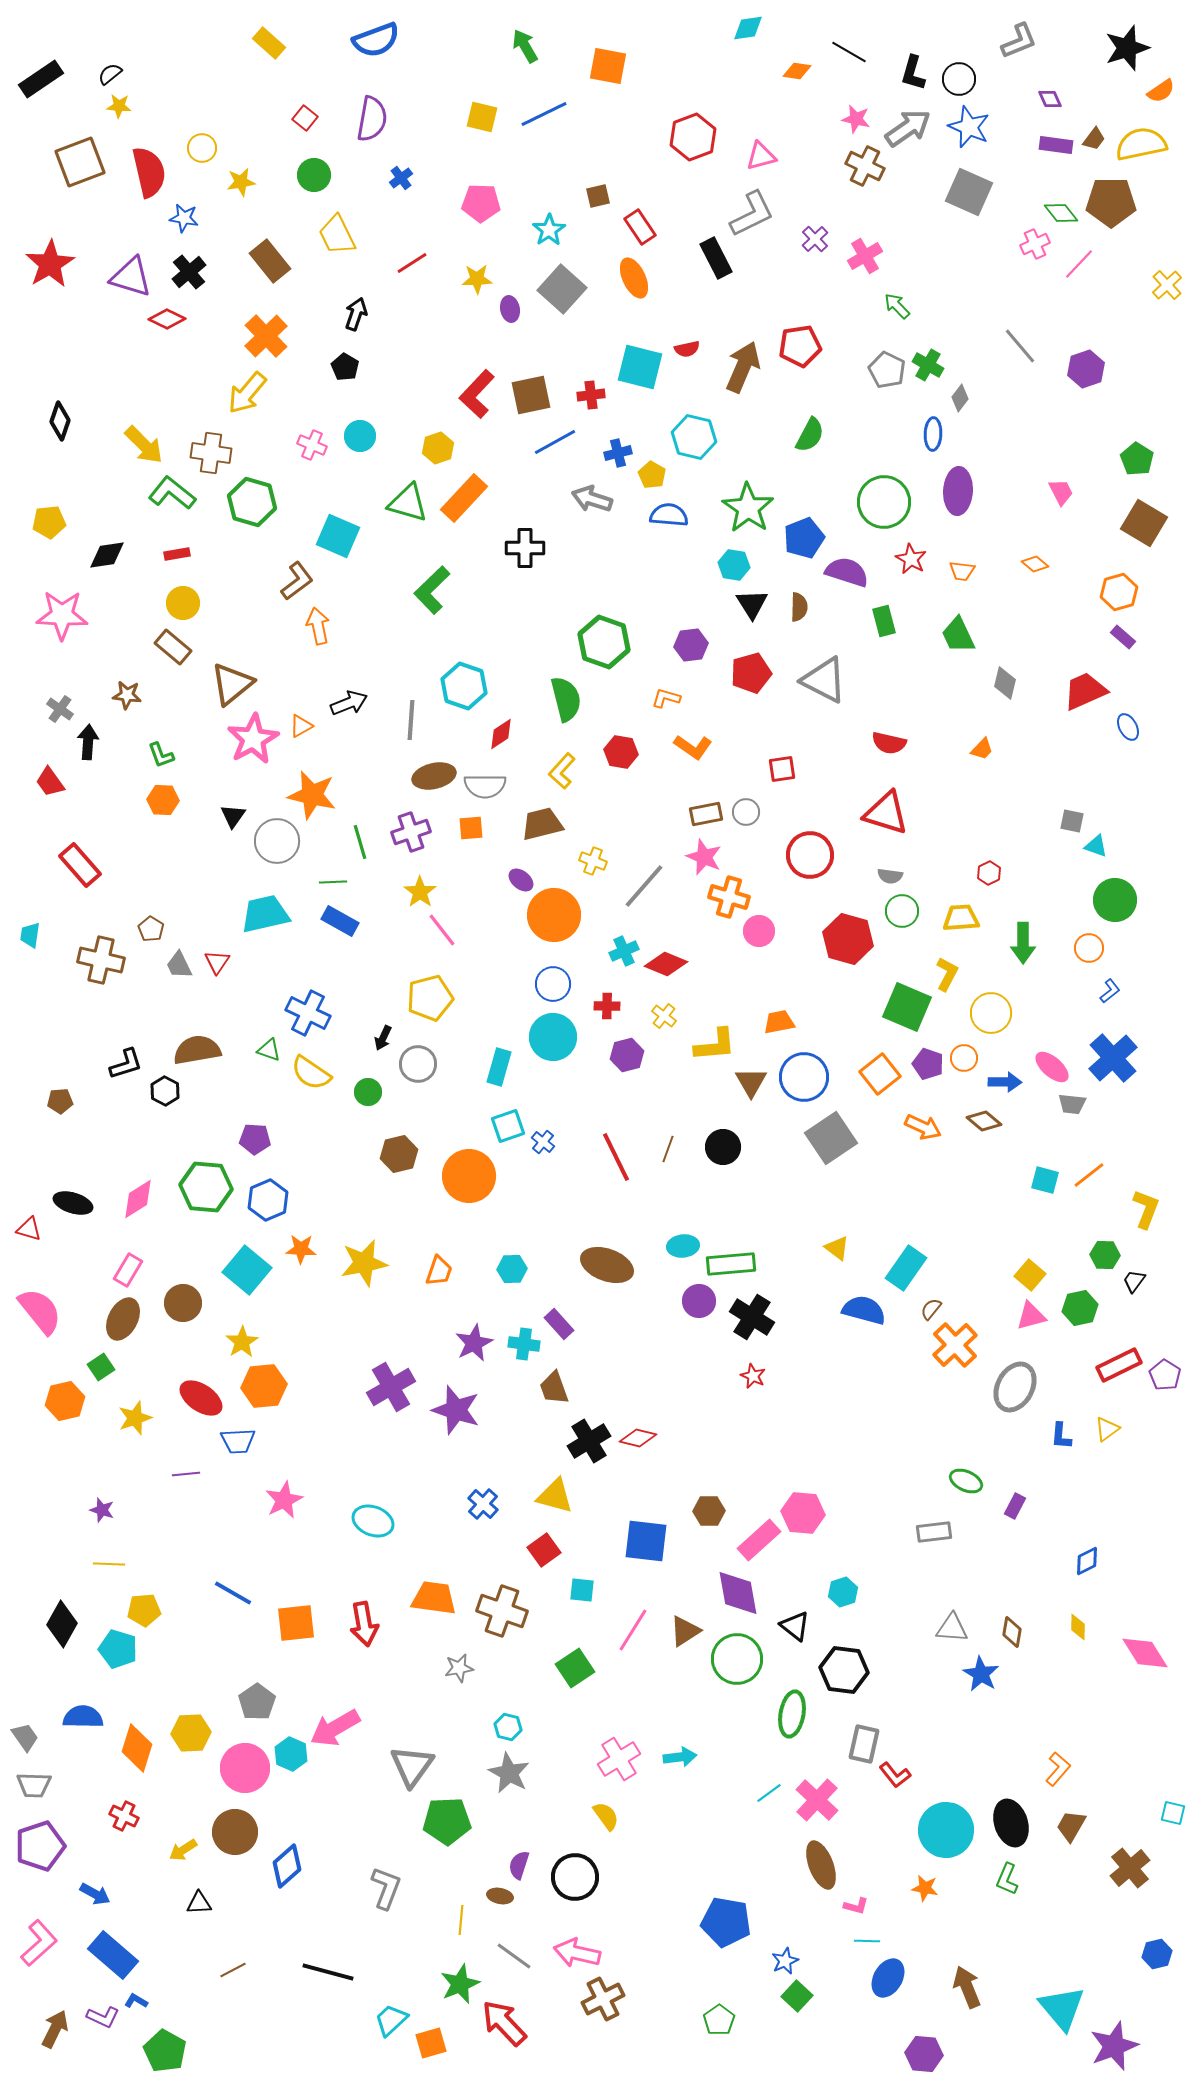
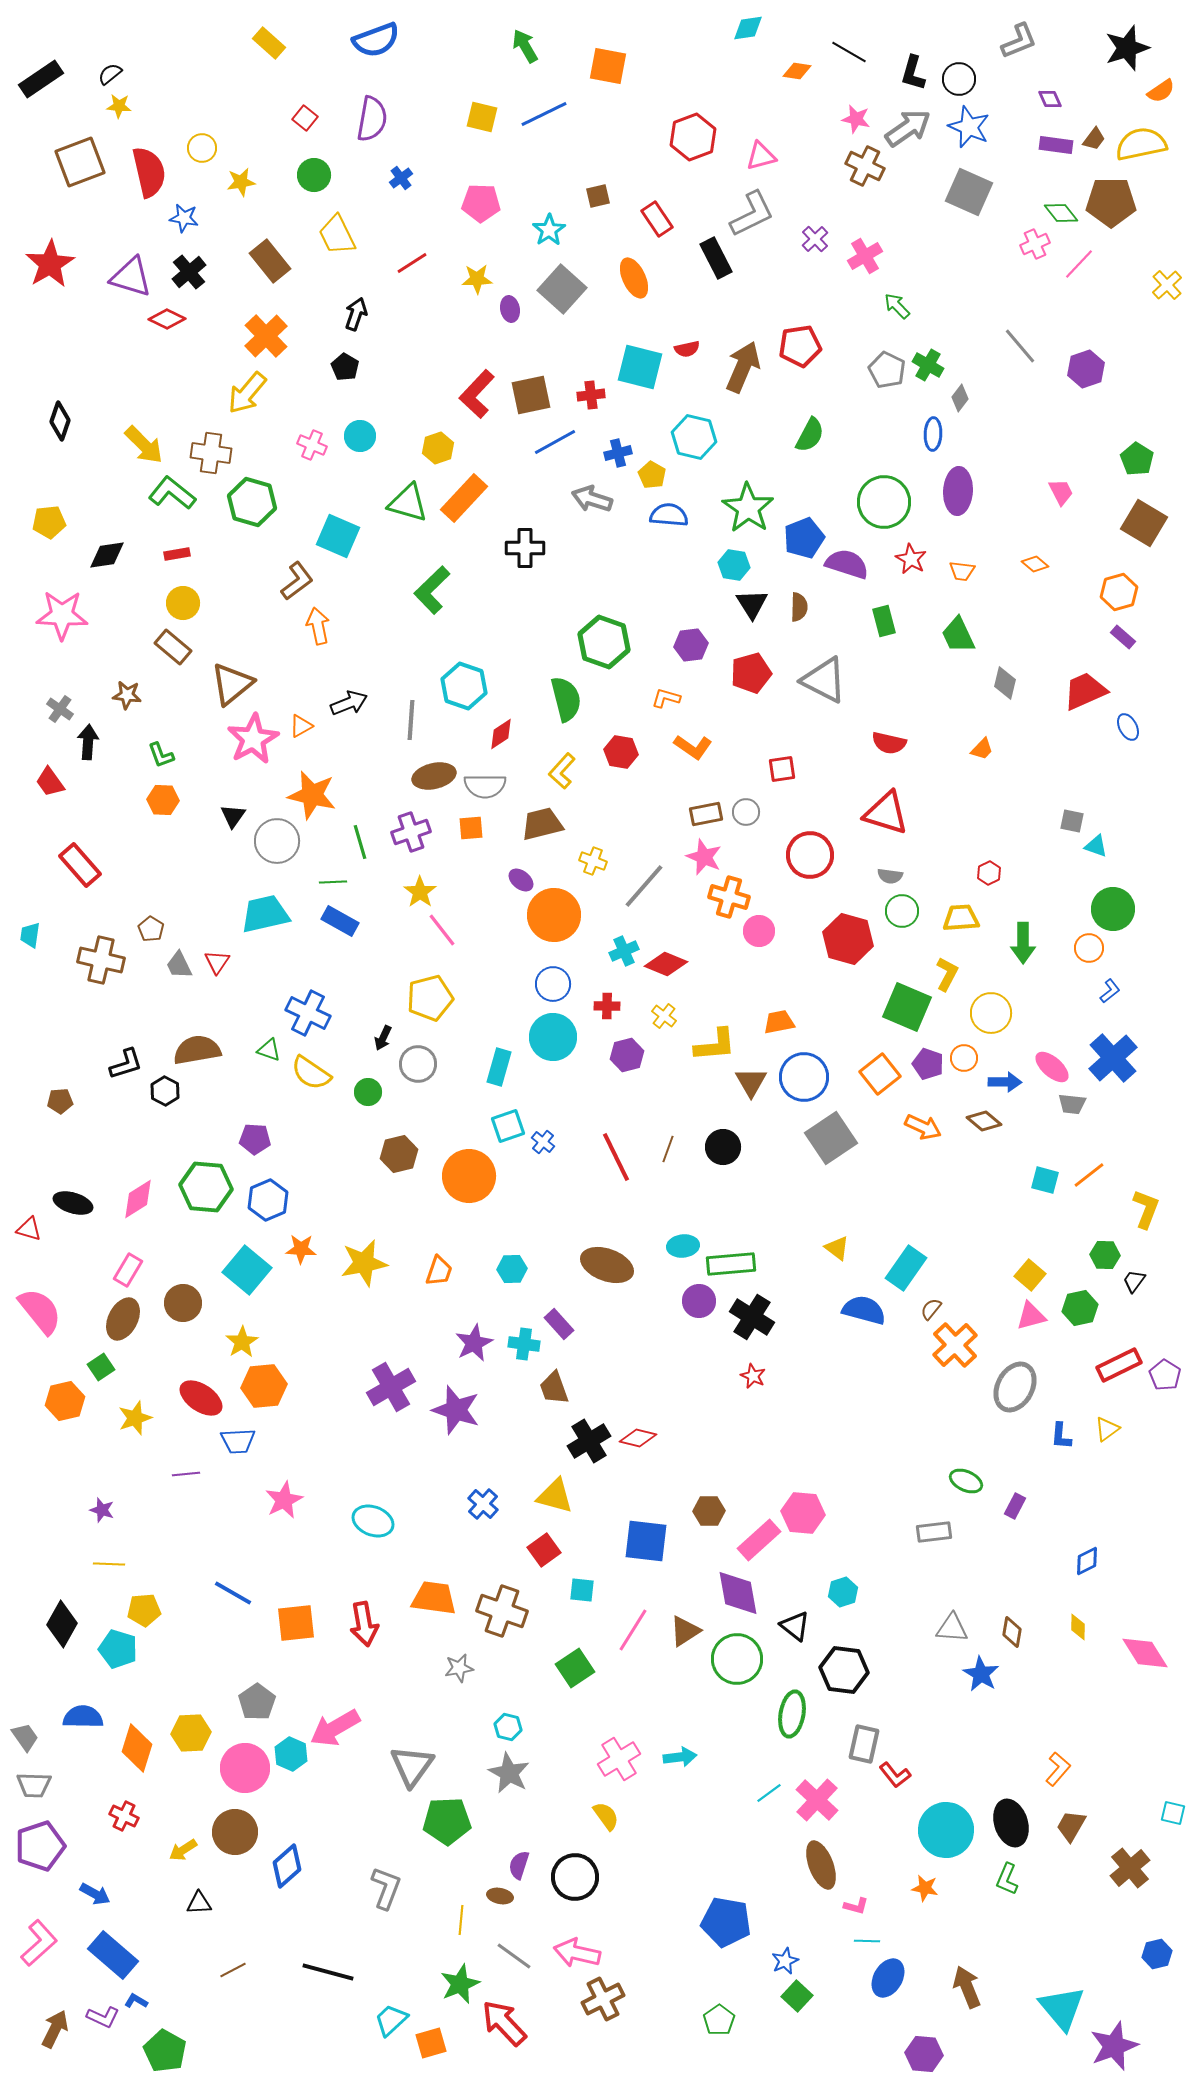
red rectangle at (640, 227): moved 17 px right, 8 px up
purple semicircle at (847, 572): moved 8 px up
green circle at (1115, 900): moved 2 px left, 9 px down
